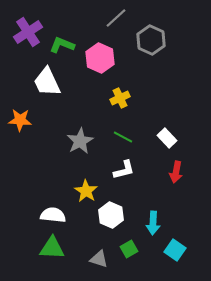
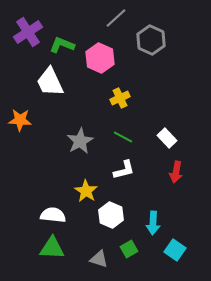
white trapezoid: moved 3 px right
